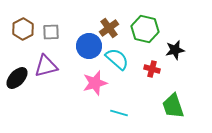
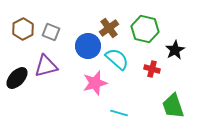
gray square: rotated 24 degrees clockwise
blue circle: moved 1 px left
black star: rotated 18 degrees counterclockwise
